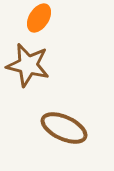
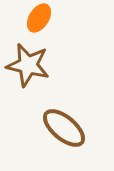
brown ellipse: rotated 15 degrees clockwise
